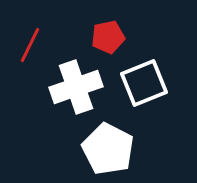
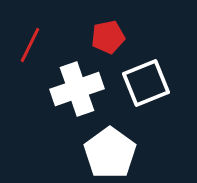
white square: moved 2 px right
white cross: moved 1 px right, 2 px down
white pentagon: moved 2 px right, 4 px down; rotated 9 degrees clockwise
